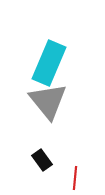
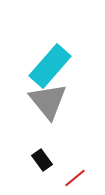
cyan rectangle: moved 1 px right, 3 px down; rotated 18 degrees clockwise
red line: rotated 45 degrees clockwise
